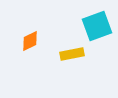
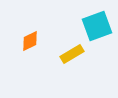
yellow rectangle: rotated 20 degrees counterclockwise
